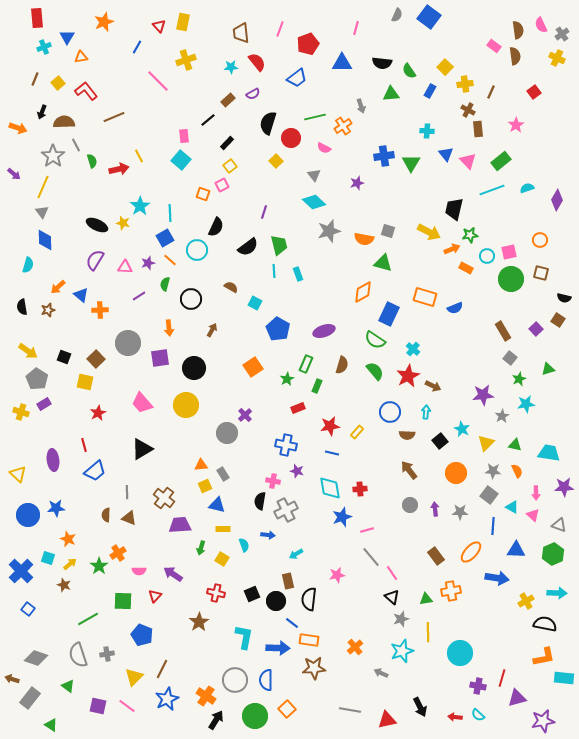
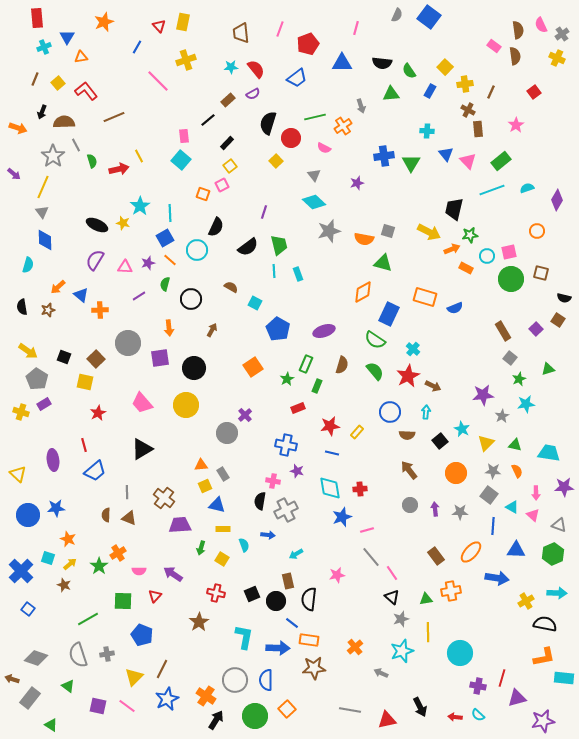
red semicircle at (257, 62): moved 1 px left, 7 px down
orange circle at (540, 240): moved 3 px left, 9 px up
